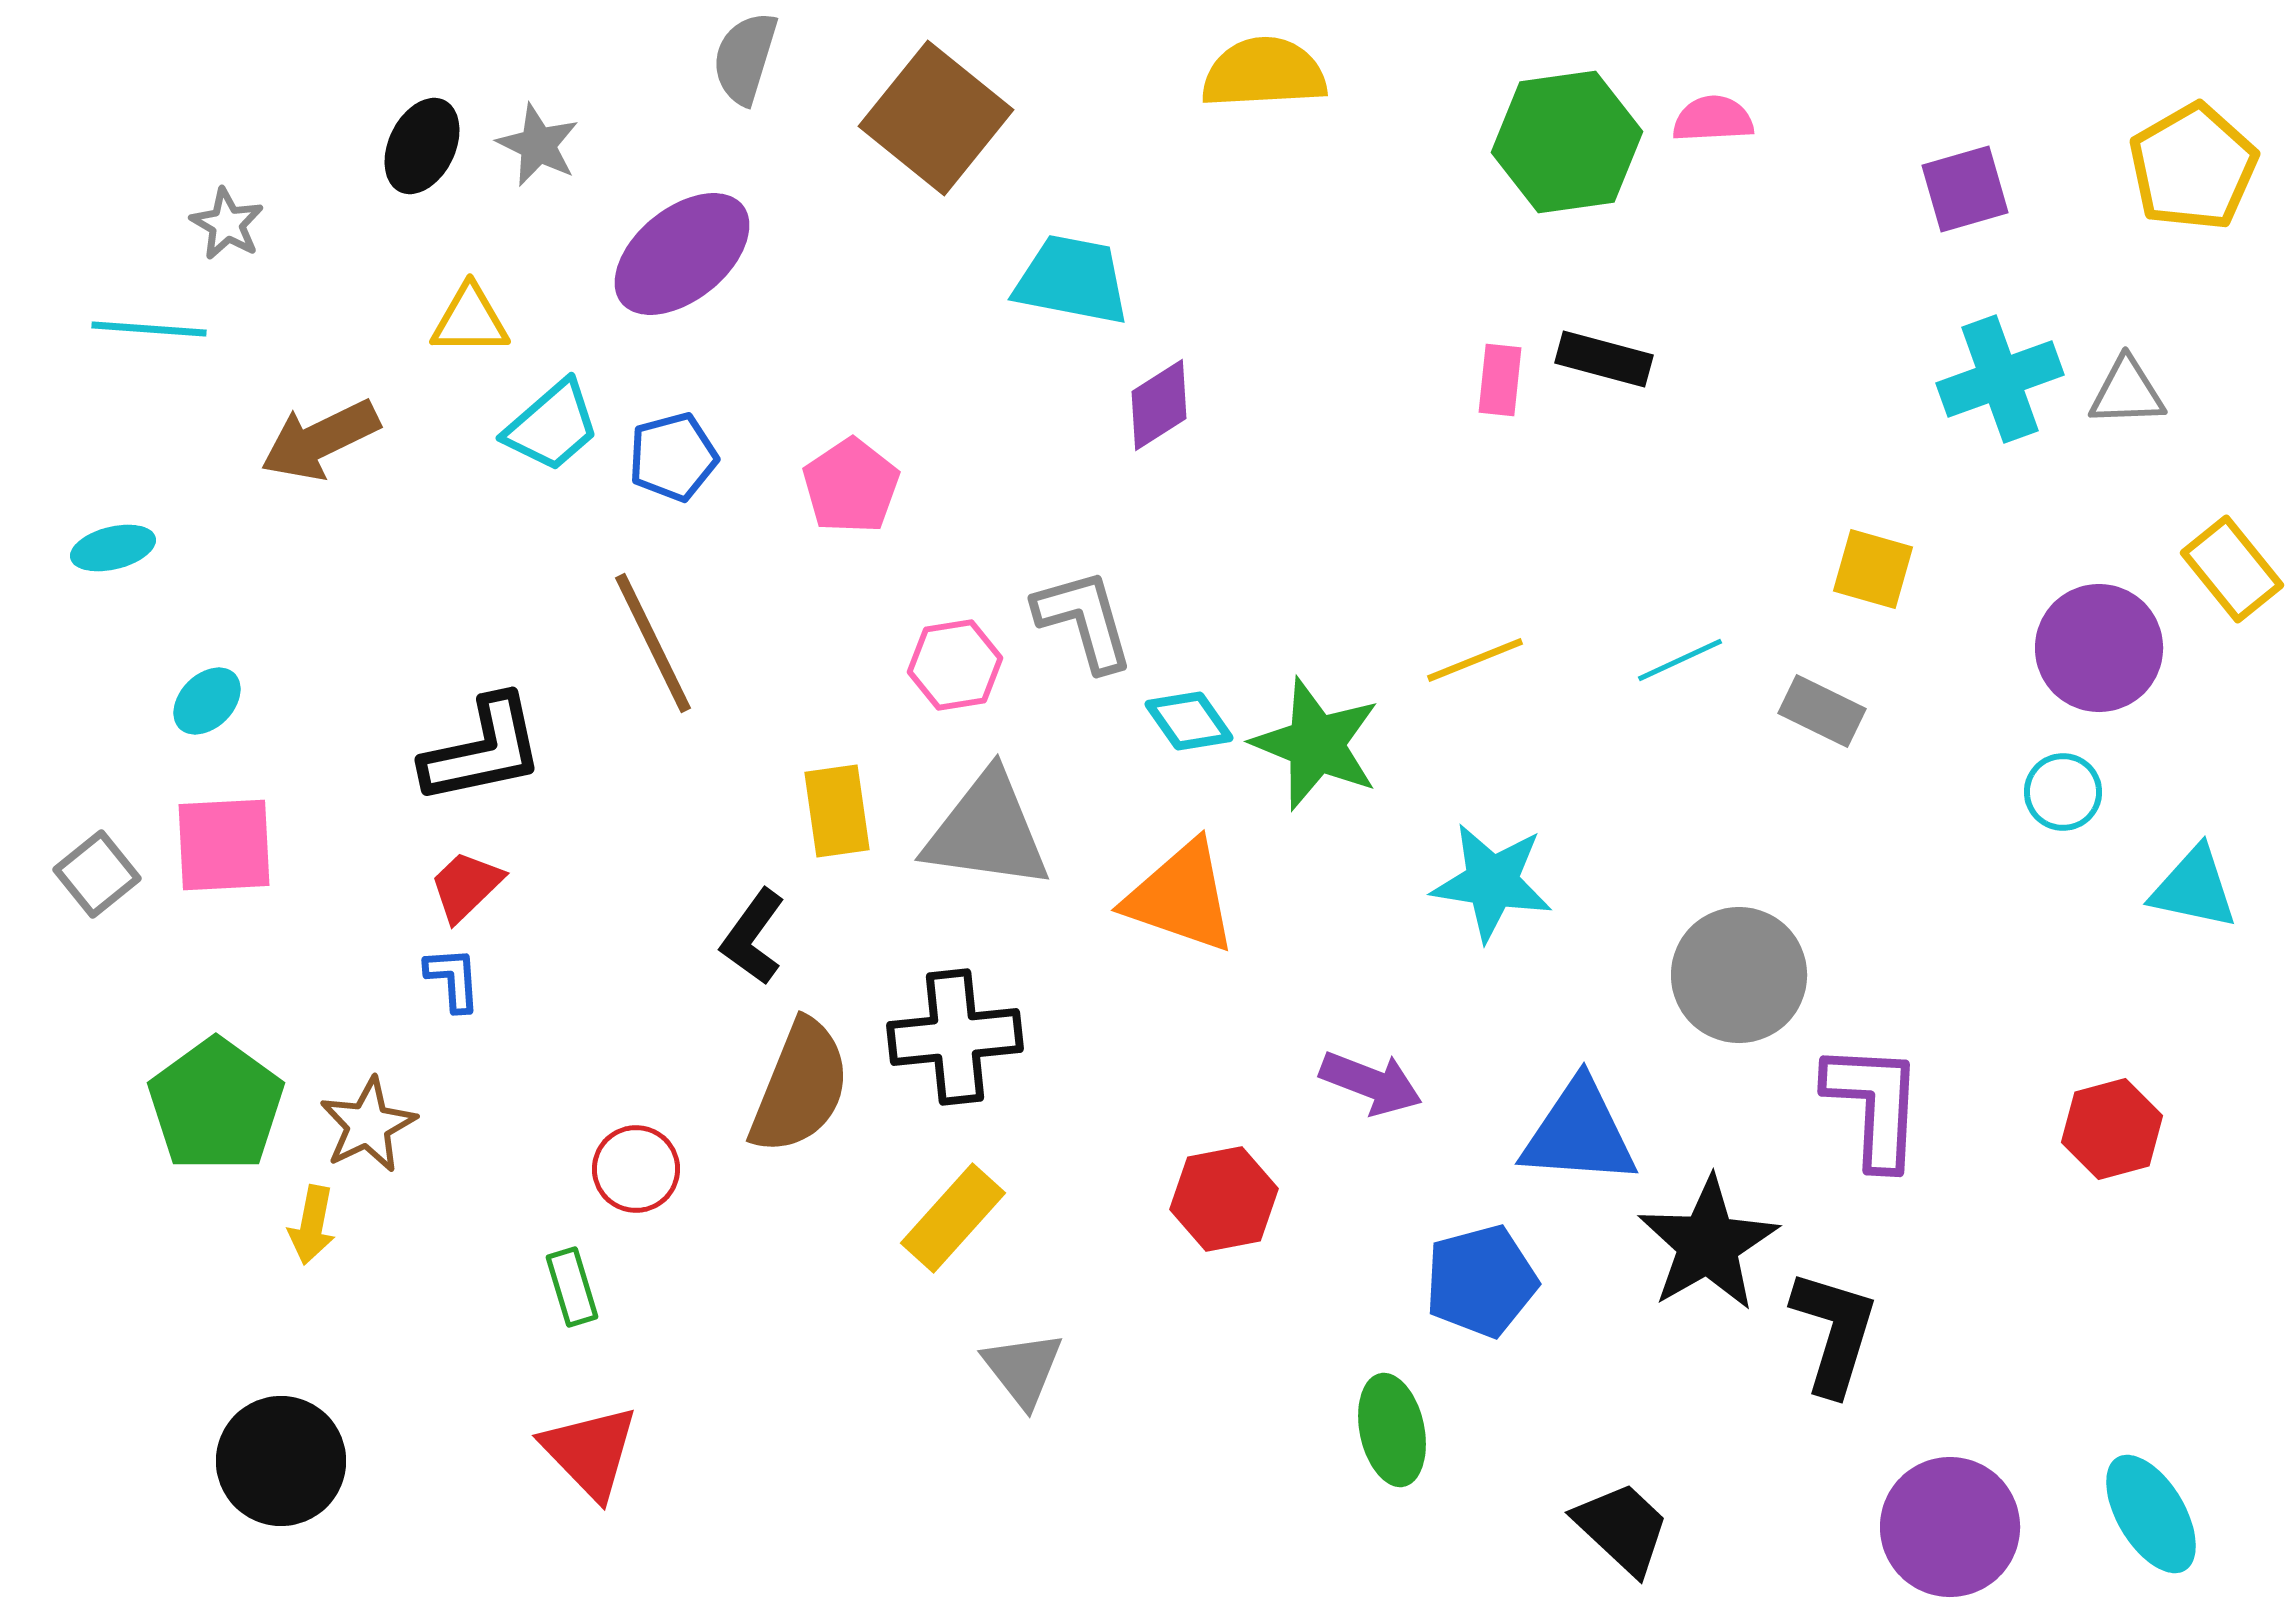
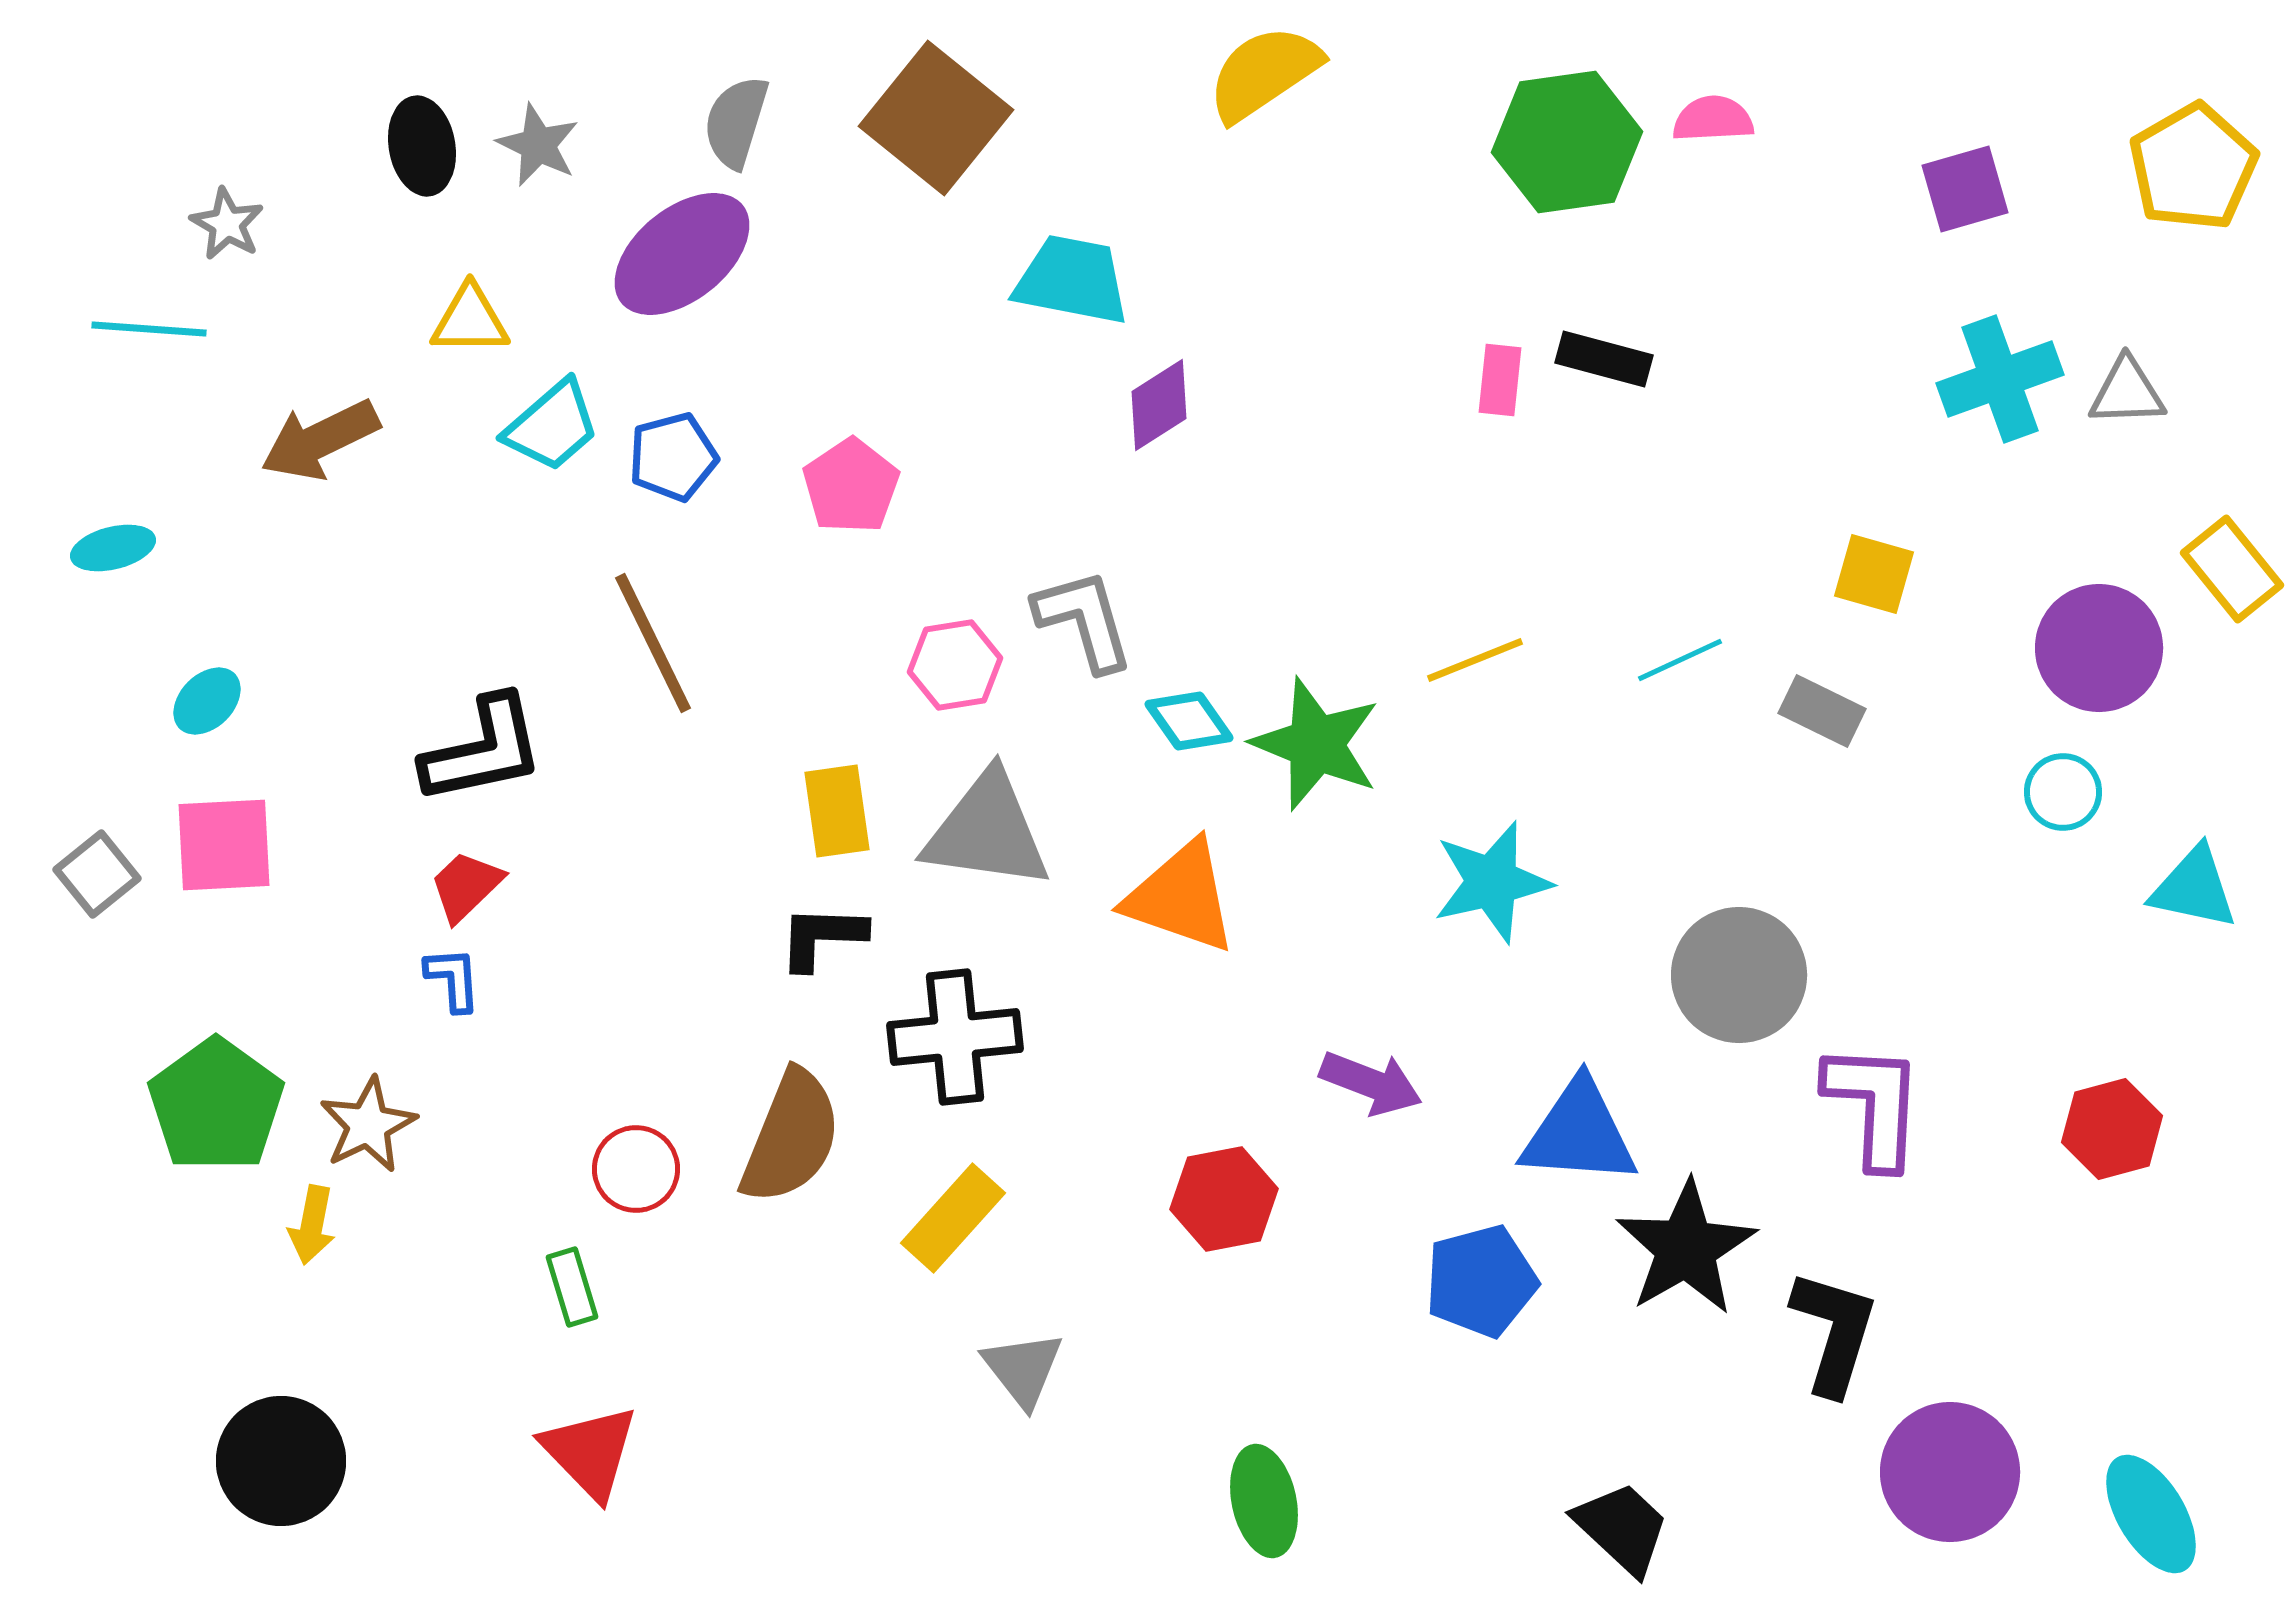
gray semicircle at (745, 58): moved 9 px left, 64 px down
yellow semicircle at (1264, 73): rotated 31 degrees counterclockwise
black ellipse at (422, 146): rotated 36 degrees counterclockwise
yellow square at (1873, 569): moved 1 px right, 5 px down
cyan star at (1492, 882): rotated 22 degrees counterclockwise
black L-shape at (753, 937): moved 69 px right; rotated 56 degrees clockwise
brown semicircle at (800, 1087): moved 9 px left, 50 px down
black star at (1708, 1244): moved 22 px left, 4 px down
green ellipse at (1392, 1430): moved 128 px left, 71 px down
purple circle at (1950, 1527): moved 55 px up
